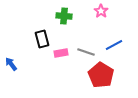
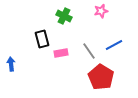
pink star: rotated 24 degrees clockwise
green cross: rotated 21 degrees clockwise
gray line: moved 3 px right, 1 px up; rotated 36 degrees clockwise
blue arrow: rotated 32 degrees clockwise
red pentagon: moved 2 px down
